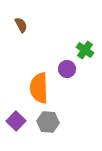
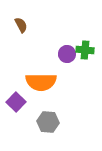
green cross: rotated 30 degrees counterclockwise
purple circle: moved 15 px up
orange semicircle: moved 2 px right, 6 px up; rotated 88 degrees counterclockwise
purple square: moved 19 px up
